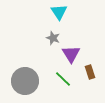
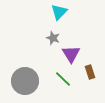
cyan triangle: rotated 18 degrees clockwise
